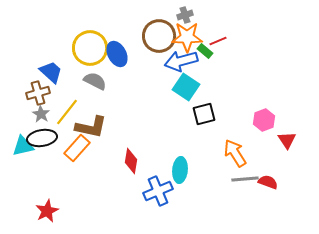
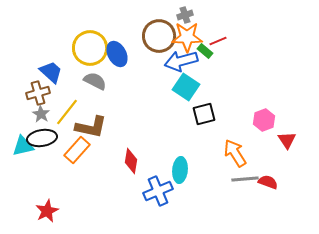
orange rectangle: moved 2 px down
